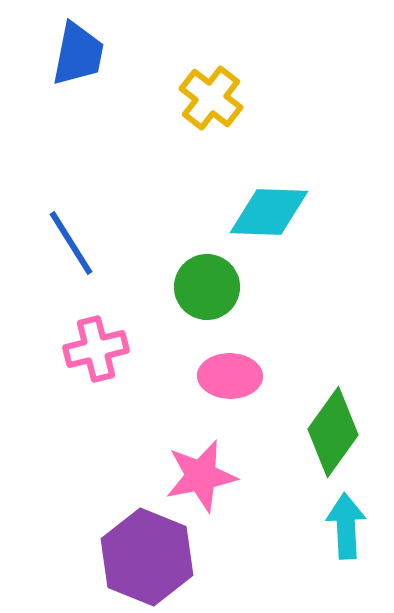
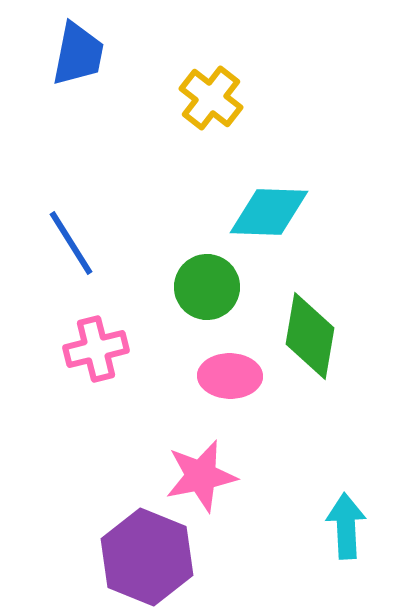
green diamond: moved 23 px left, 96 px up; rotated 26 degrees counterclockwise
